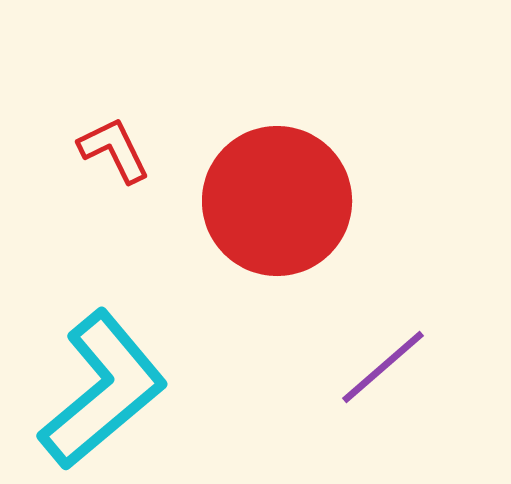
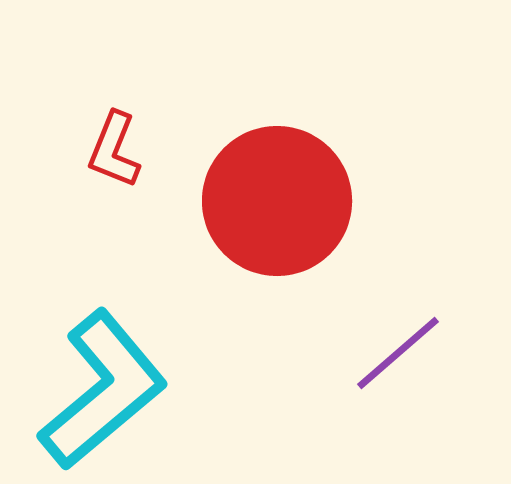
red L-shape: rotated 132 degrees counterclockwise
purple line: moved 15 px right, 14 px up
